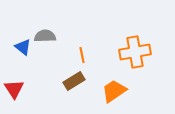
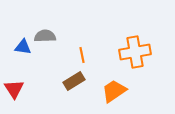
blue triangle: rotated 30 degrees counterclockwise
